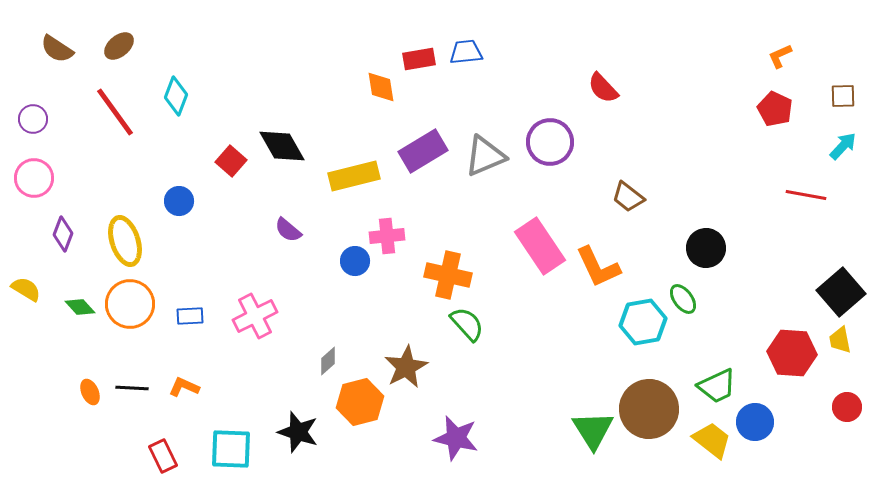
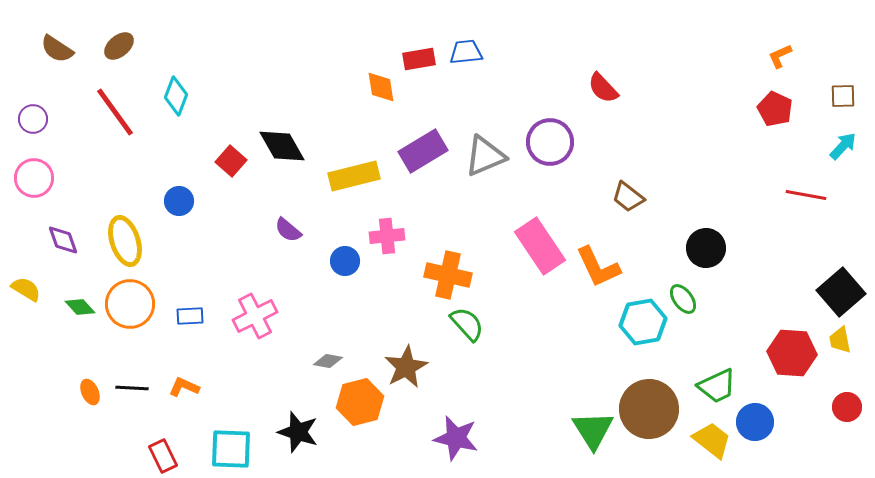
purple diamond at (63, 234): moved 6 px down; rotated 40 degrees counterclockwise
blue circle at (355, 261): moved 10 px left
gray diamond at (328, 361): rotated 52 degrees clockwise
